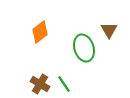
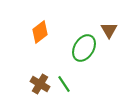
green ellipse: rotated 48 degrees clockwise
